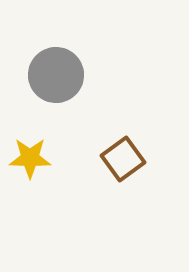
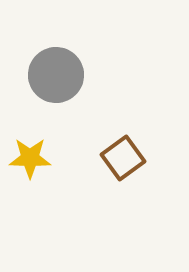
brown square: moved 1 px up
